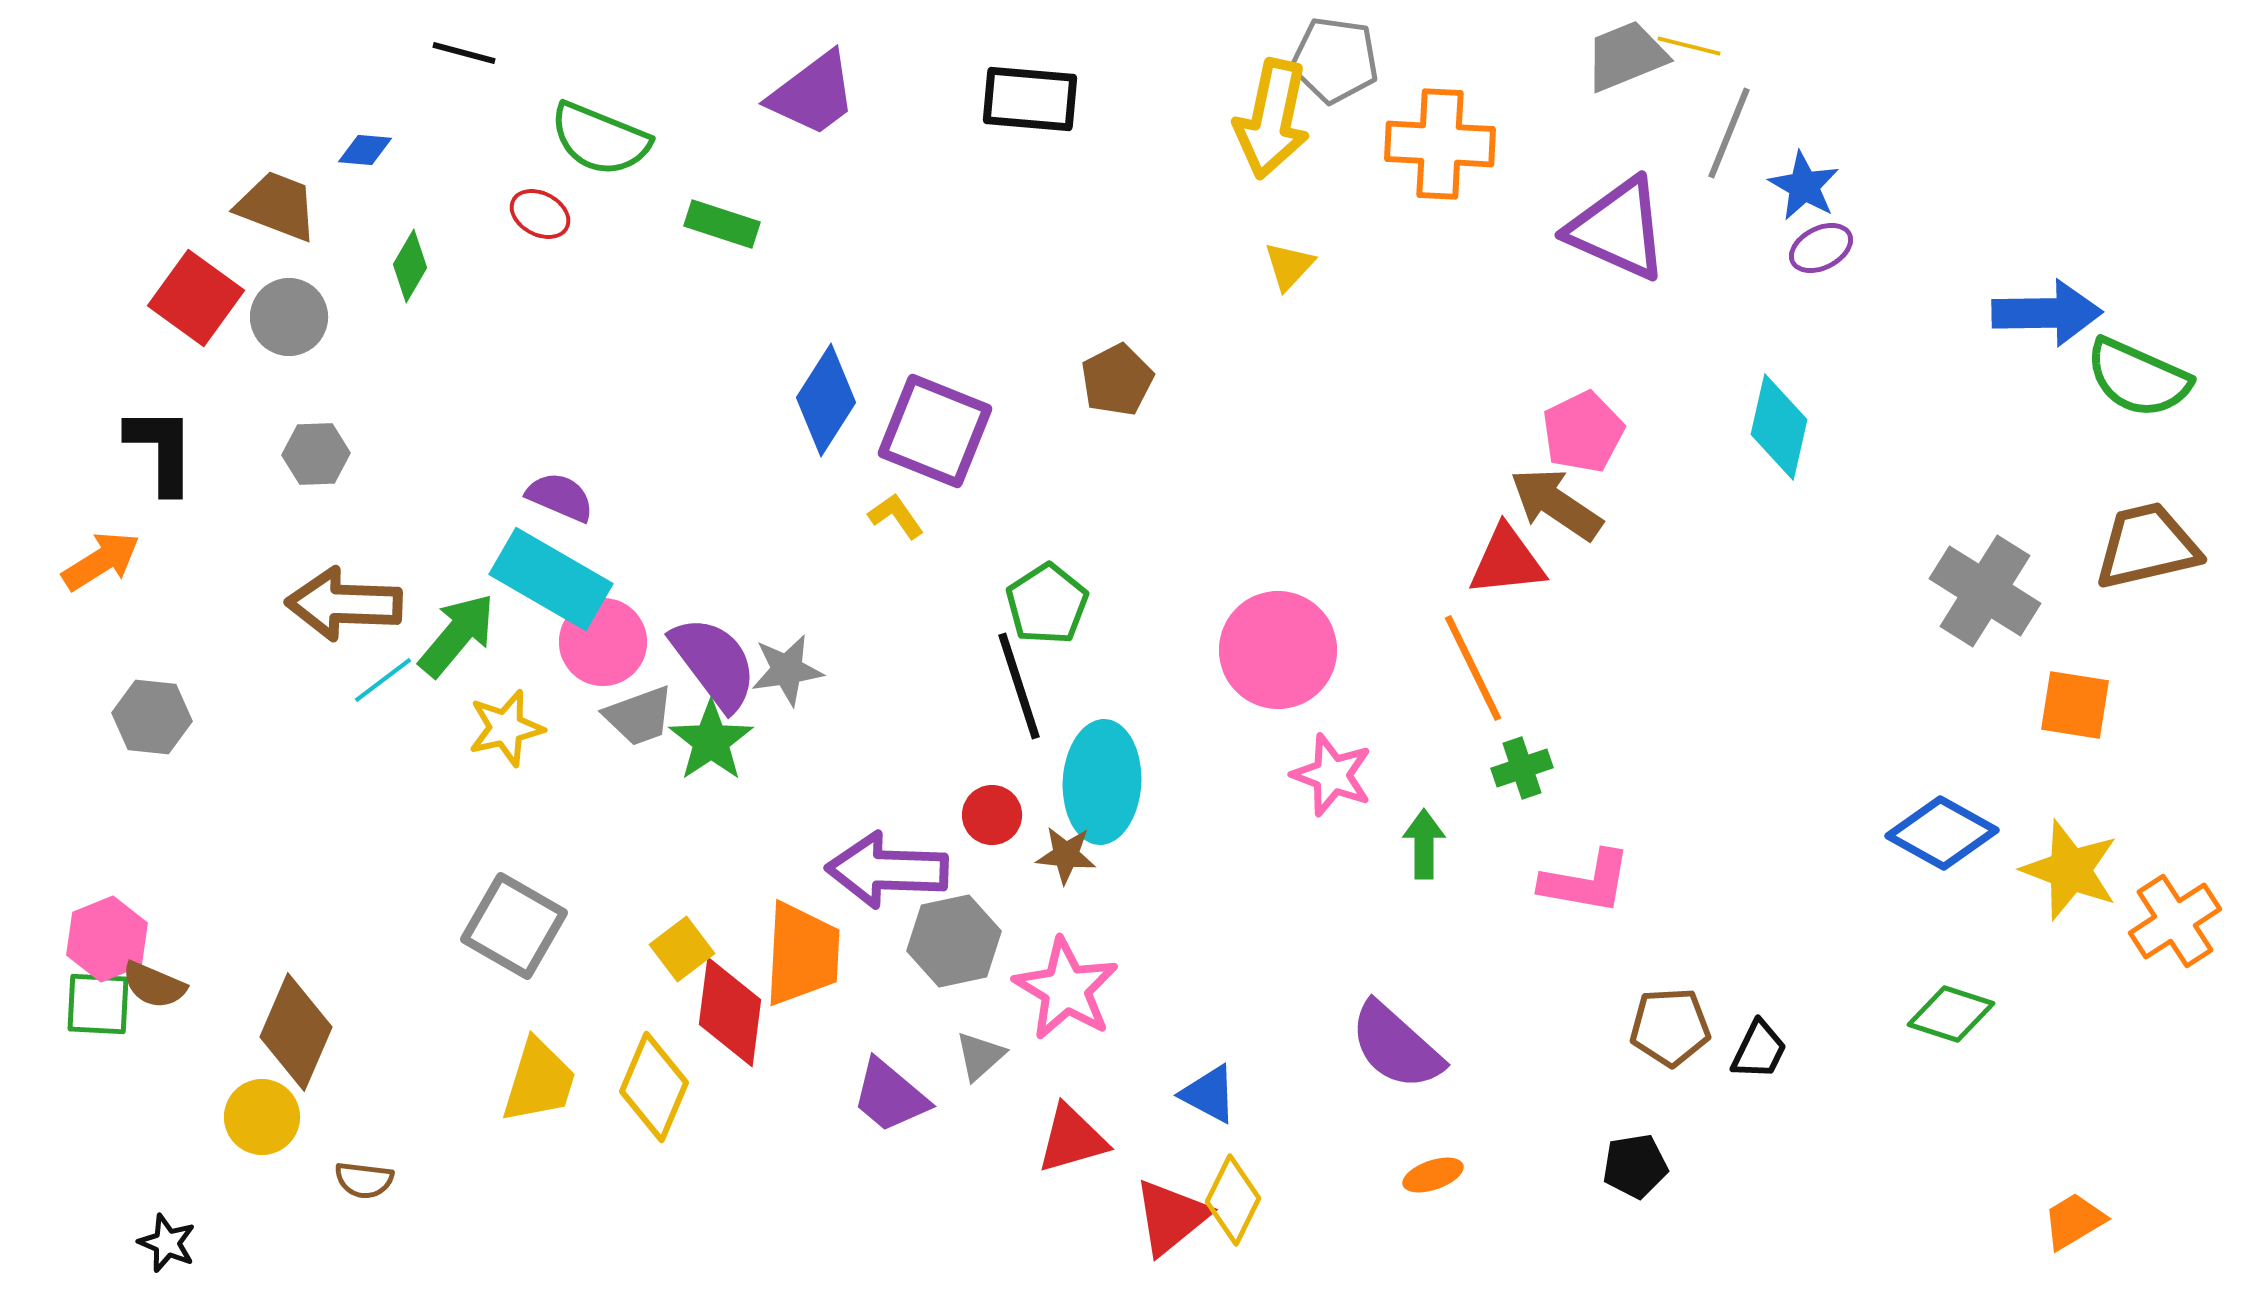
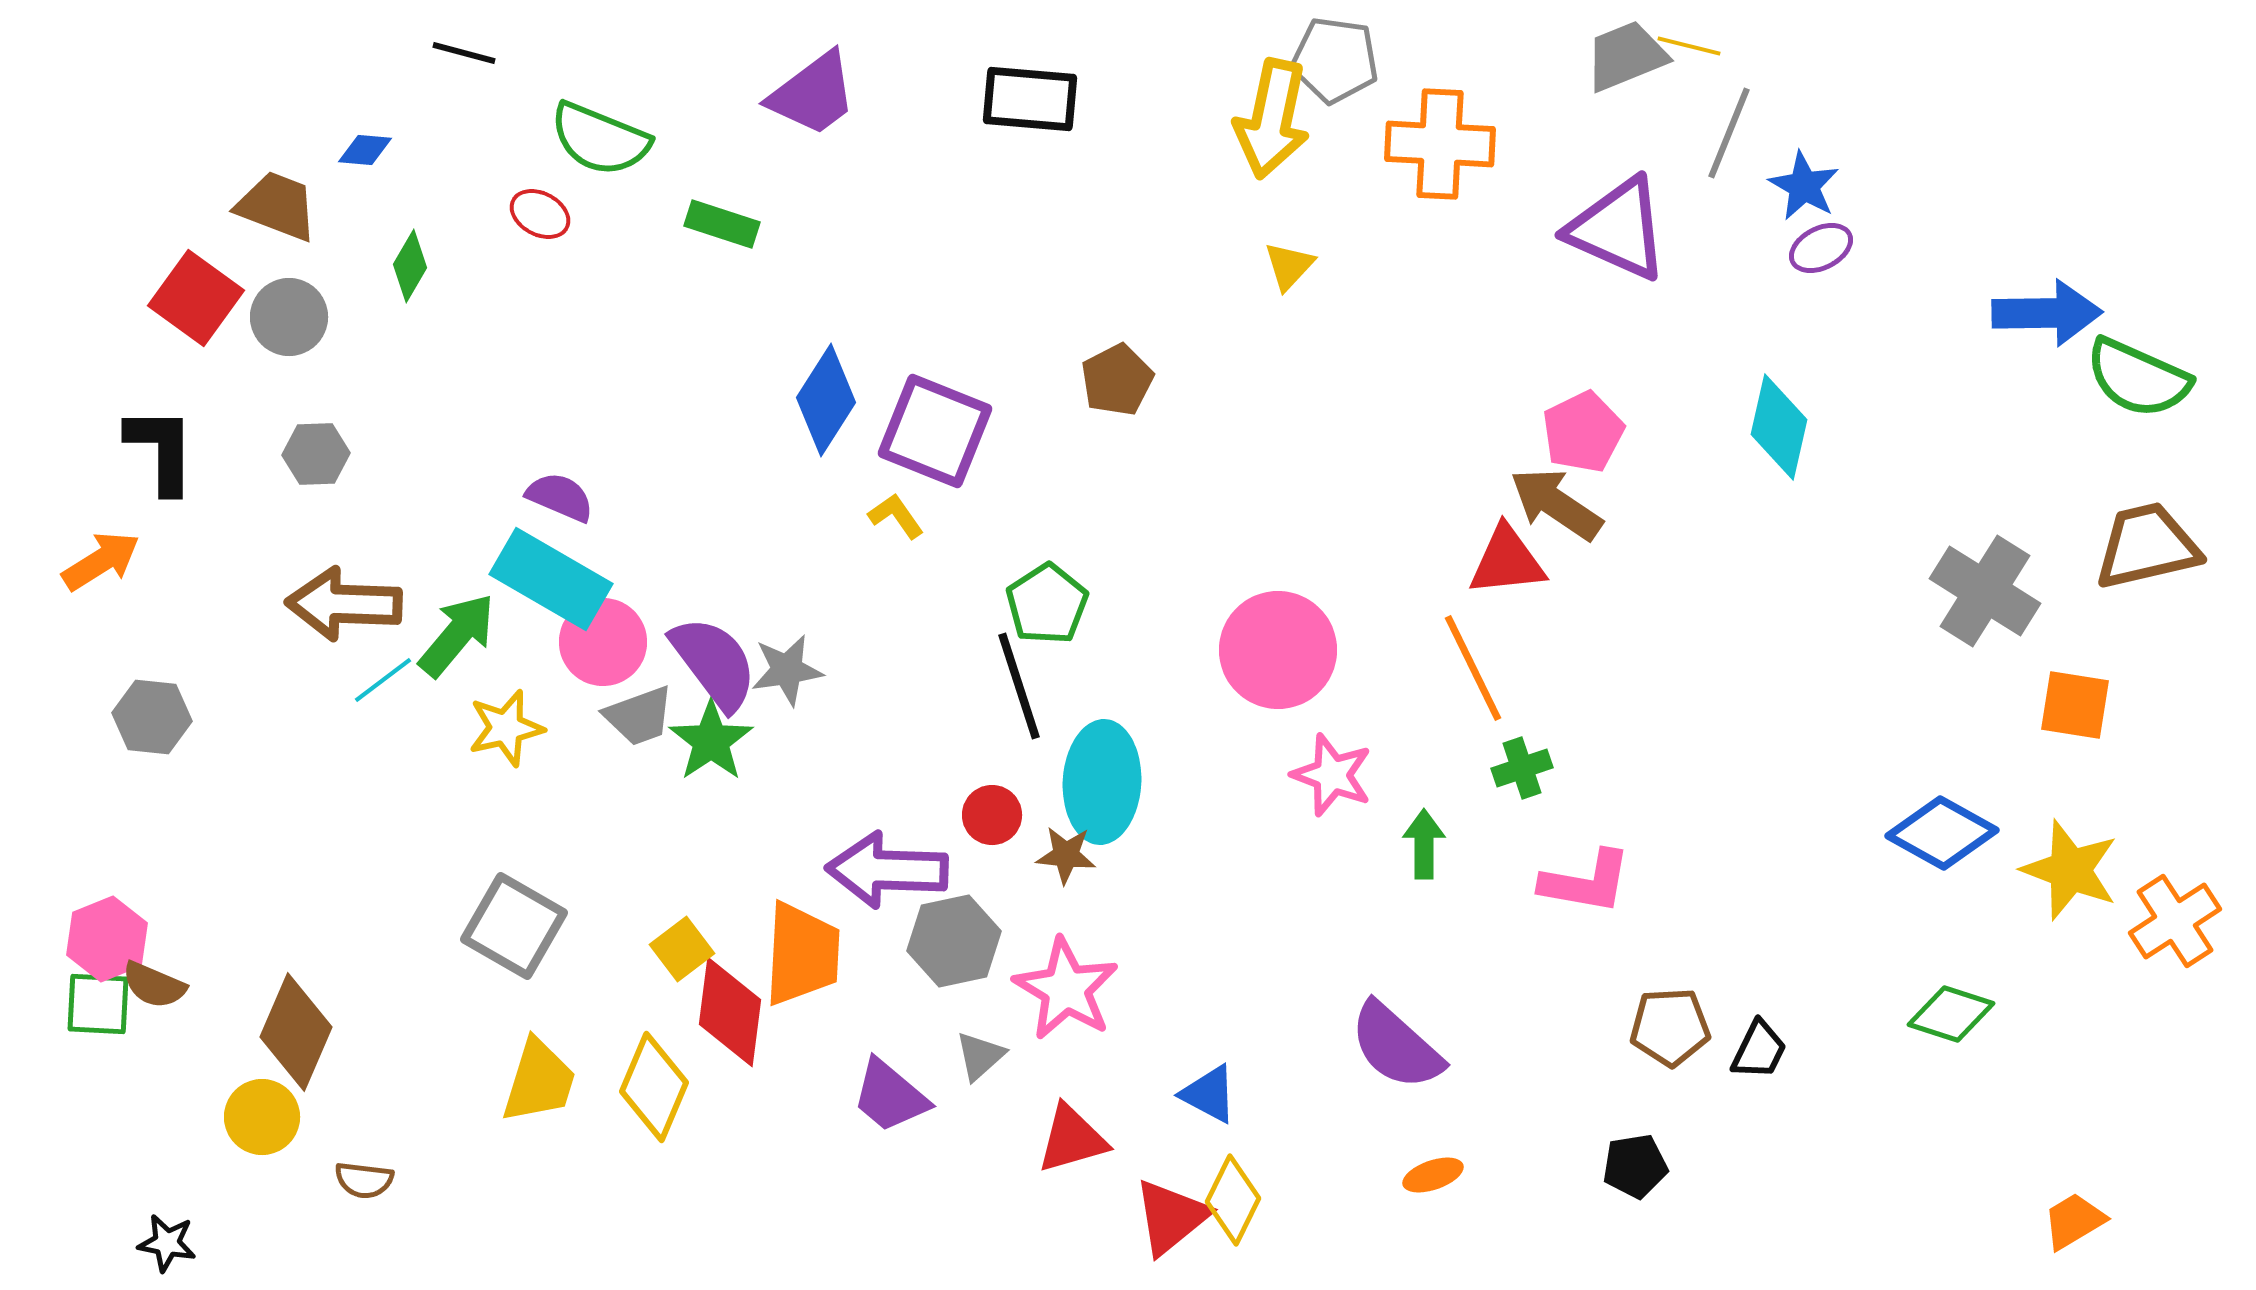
black star at (167, 1243): rotated 12 degrees counterclockwise
